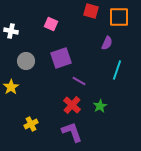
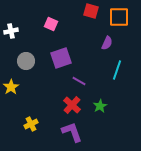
white cross: rotated 24 degrees counterclockwise
